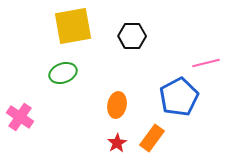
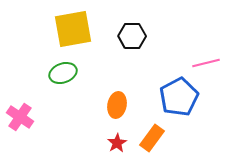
yellow square: moved 3 px down
